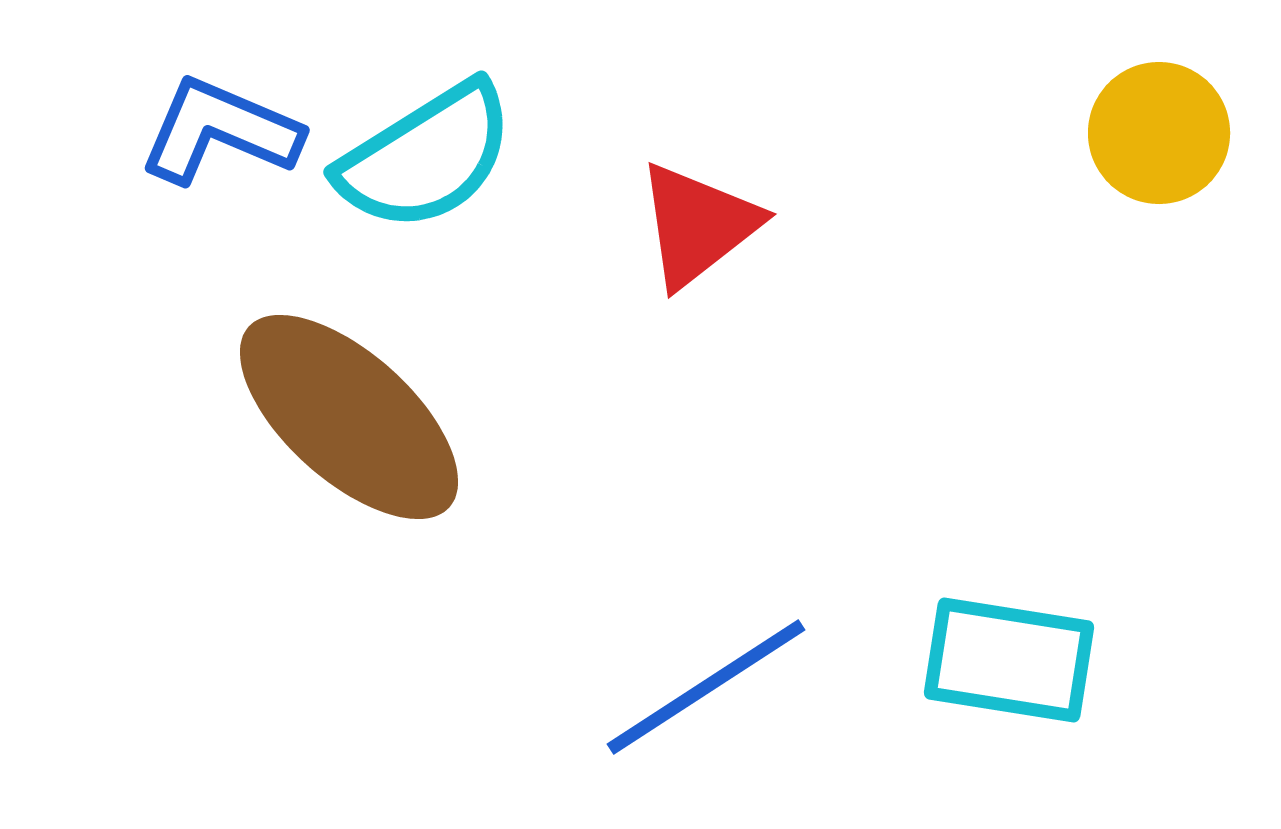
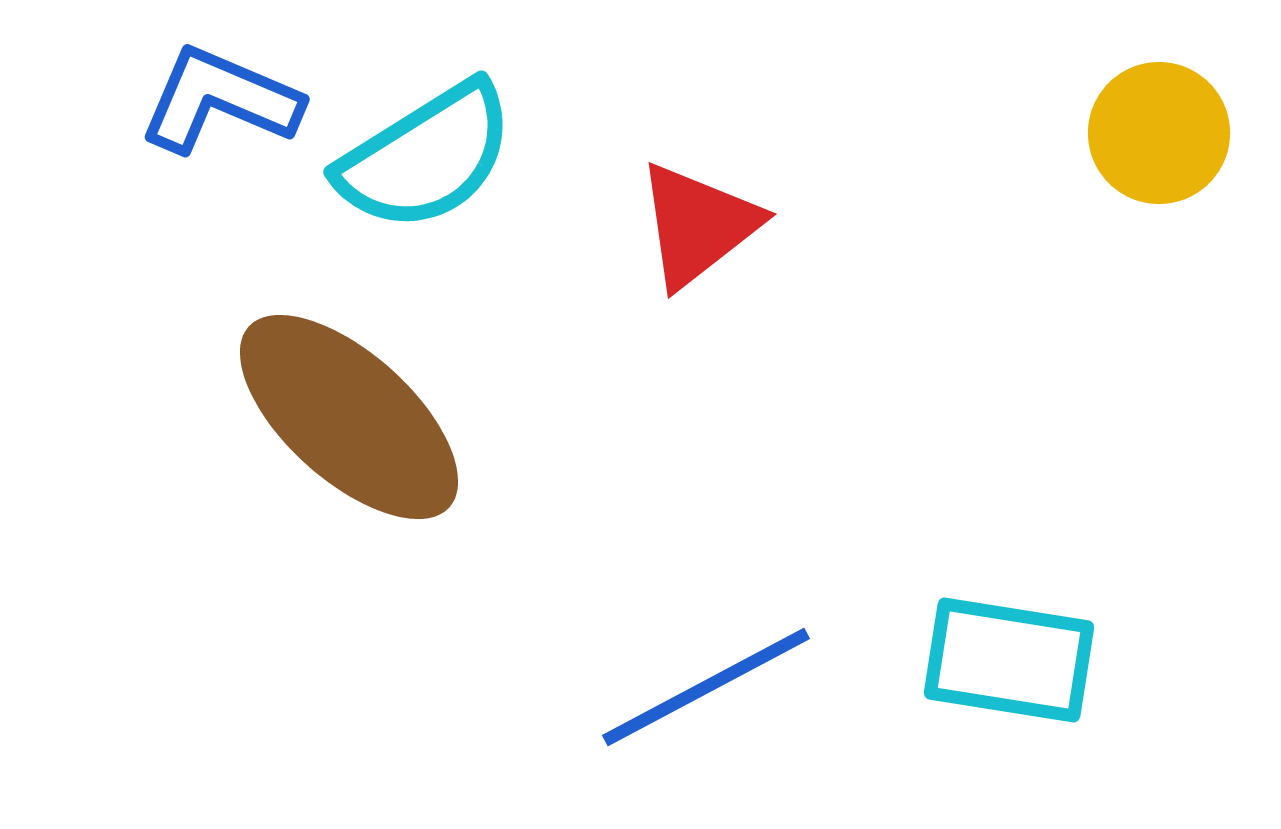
blue L-shape: moved 31 px up
blue line: rotated 5 degrees clockwise
